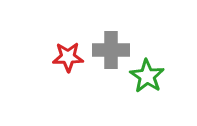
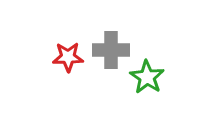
green star: moved 1 px down
